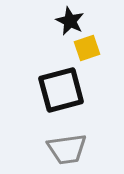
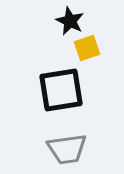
black square: rotated 6 degrees clockwise
